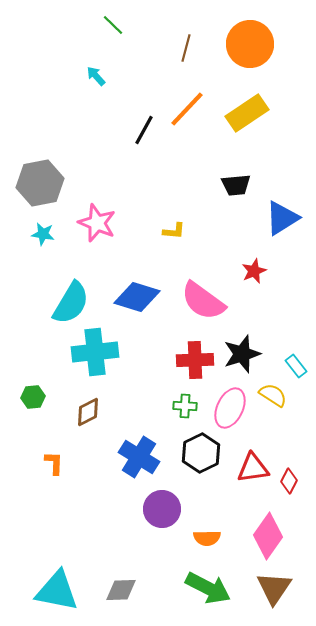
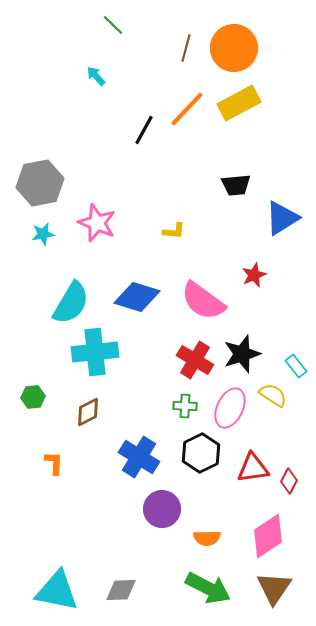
orange circle: moved 16 px left, 4 px down
yellow rectangle: moved 8 px left, 10 px up; rotated 6 degrees clockwise
cyan star: rotated 20 degrees counterclockwise
red star: moved 4 px down
red cross: rotated 33 degrees clockwise
pink diamond: rotated 21 degrees clockwise
